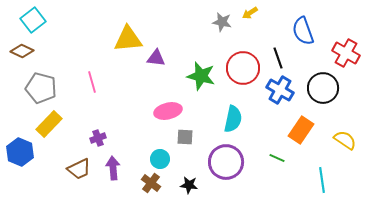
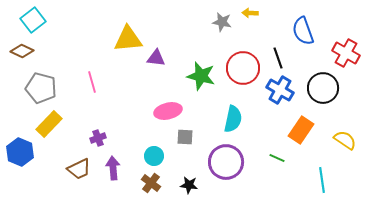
yellow arrow: rotated 35 degrees clockwise
cyan circle: moved 6 px left, 3 px up
